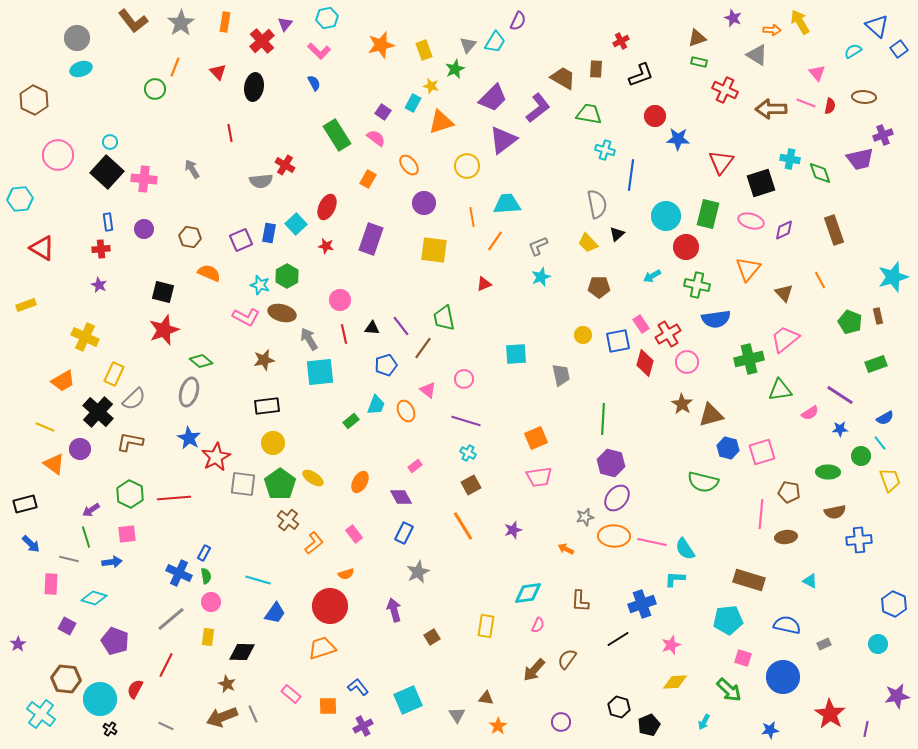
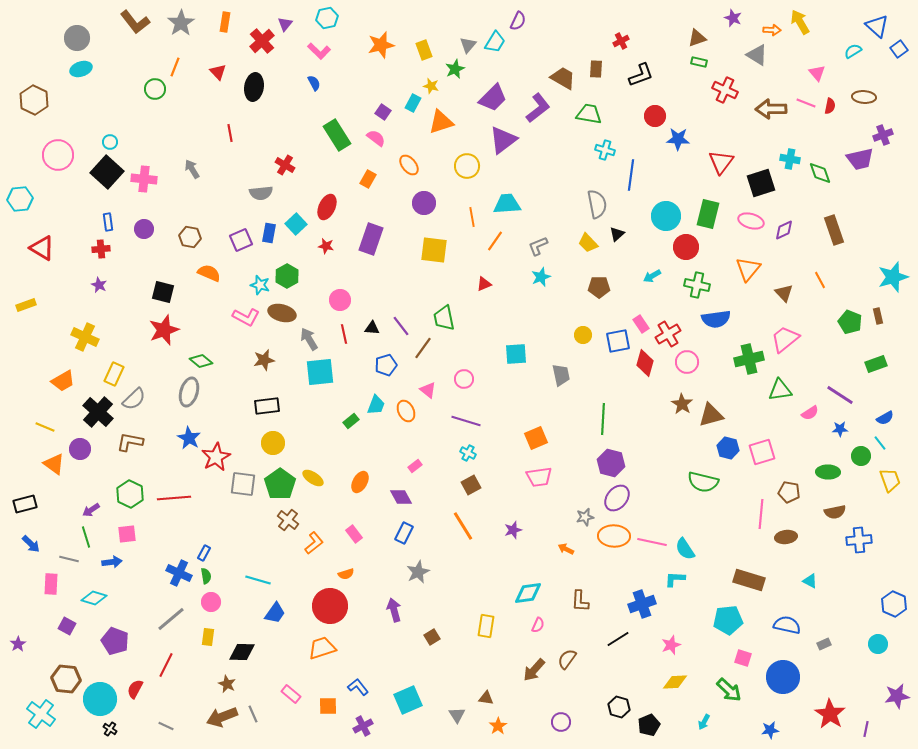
brown L-shape at (133, 21): moved 2 px right, 1 px down
gray semicircle at (261, 181): moved 12 px down
